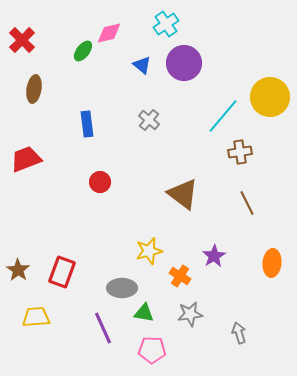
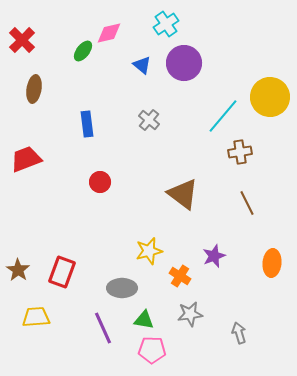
purple star: rotated 10 degrees clockwise
green triangle: moved 7 px down
